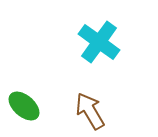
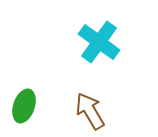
green ellipse: rotated 68 degrees clockwise
